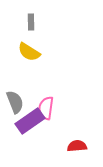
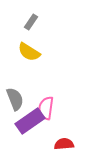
gray rectangle: rotated 35 degrees clockwise
gray semicircle: moved 3 px up
red semicircle: moved 13 px left, 2 px up
